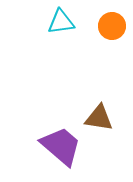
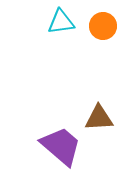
orange circle: moved 9 px left
brown triangle: rotated 12 degrees counterclockwise
